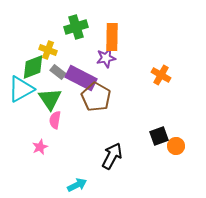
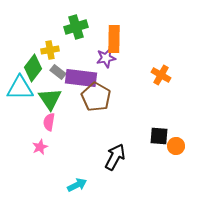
orange rectangle: moved 2 px right, 2 px down
yellow cross: moved 2 px right; rotated 30 degrees counterclockwise
green diamond: moved 1 px down; rotated 32 degrees counterclockwise
purple rectangle: rotated 20 degrees counterclockwise
cyan triangle: moved 1 px left, 1 px up; rotated 28 degrees clockwise
pink semicircle: moved 6 px left, 2 px down
black square: rotated 24 degrees clockwise
black arrow: moved 3 px right, 1 px down
